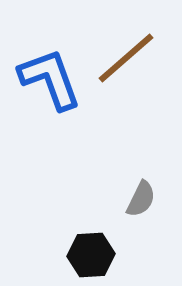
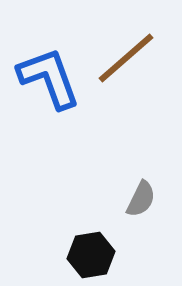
blue L-shape: moved 1 px left, 1 px up
black hexagon: rotated 6 degrees counterclockwise
